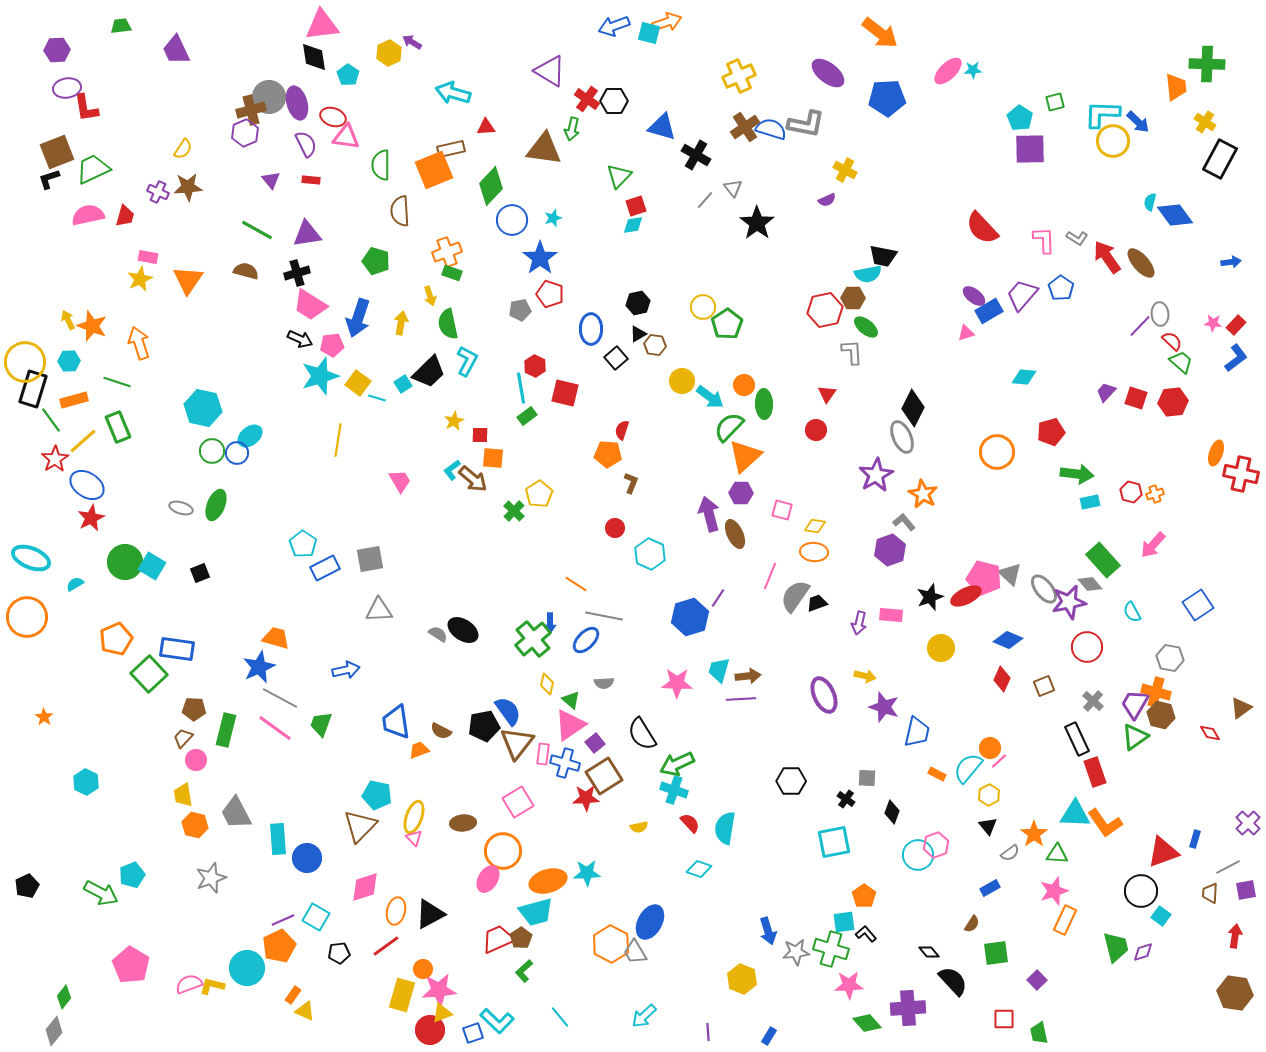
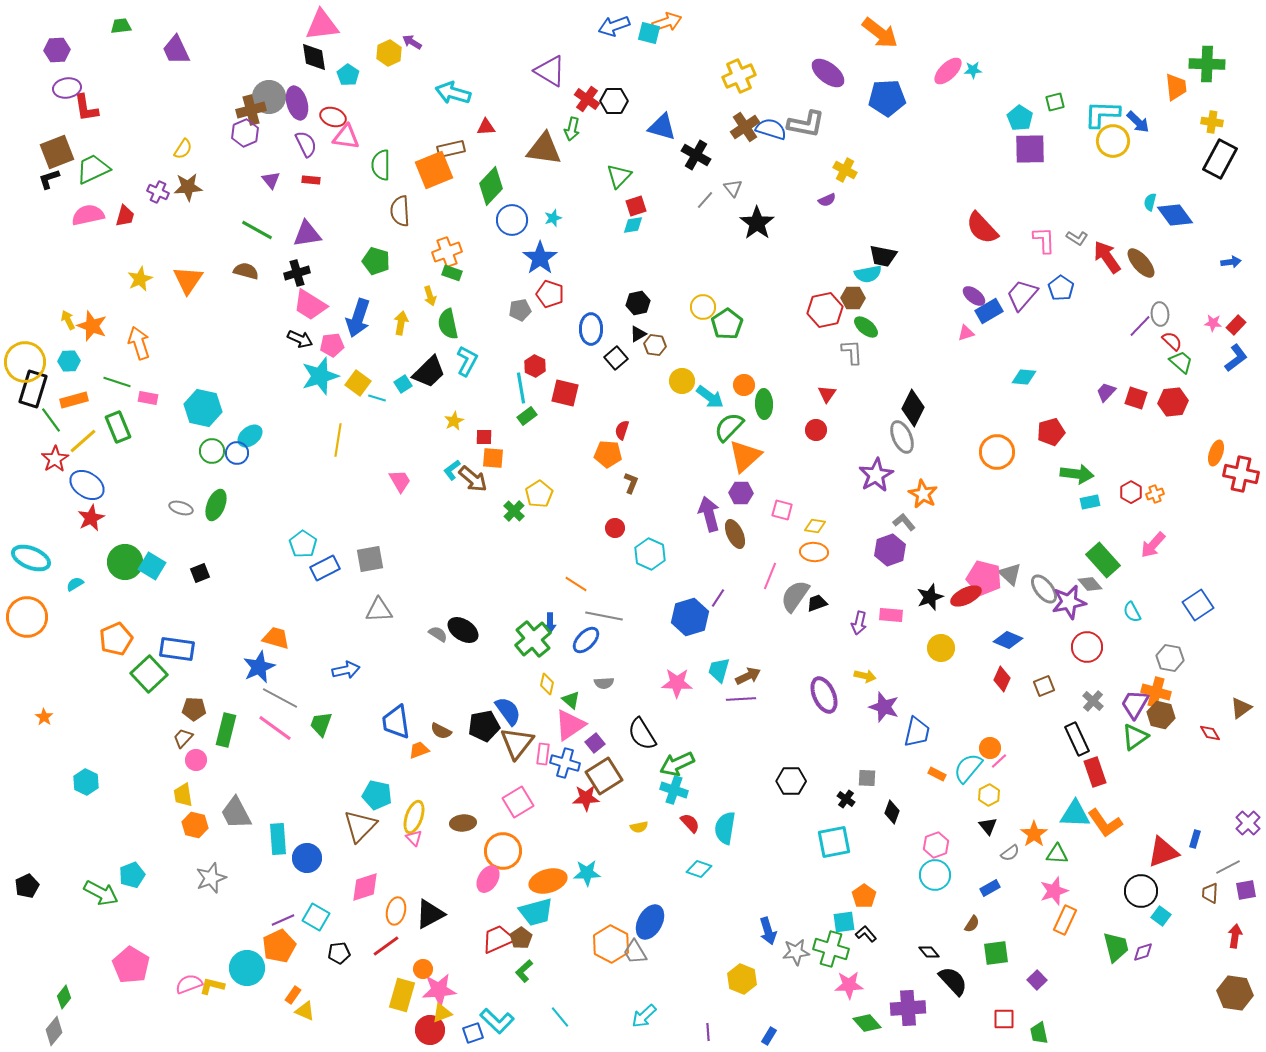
yellow cross at (1205, 122): moved 7 px right; rotated 25 degrees counterclockwise
pink rectangle at (148, 257): moved 141 px down
red square at (480, 435): moved 4 px right, 2 px down
red hexagon at (1131, 492): rotated 15 degrees clockwise
brown arrow at (748, 676): rotated 20 degrees counterclockwise
cyan circle at (918, 855): moved 17 px right, 20 px down
